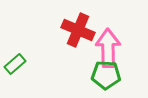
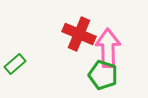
red cross: moved 1 px right, 4 px down
green pentagon: moved 3 px left; rotated 16 degrees clockwise
